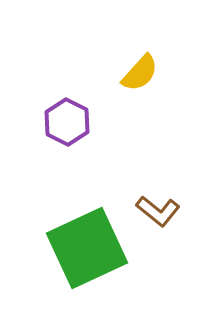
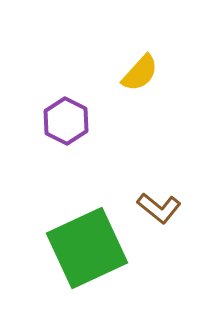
purple hexagon: moved 1 px left, 1 px up
brown L-shape: moved 1 px right, 3 px up
